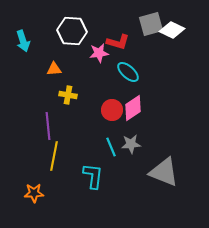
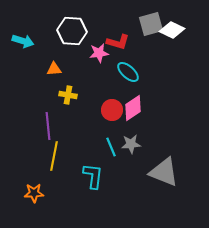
cyan arrow: rotated 55 degrees counterclockwise
